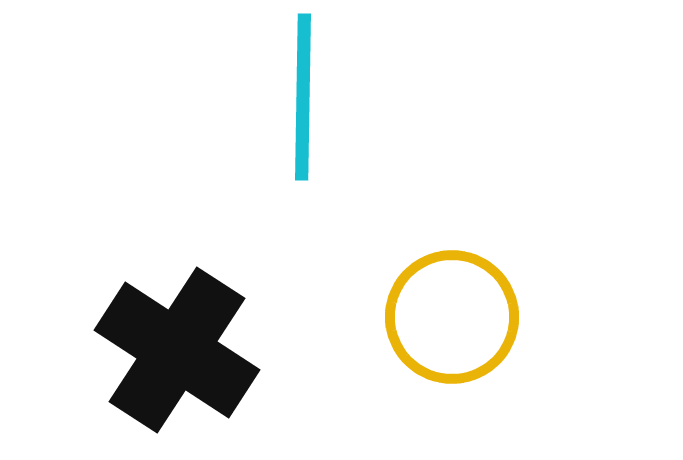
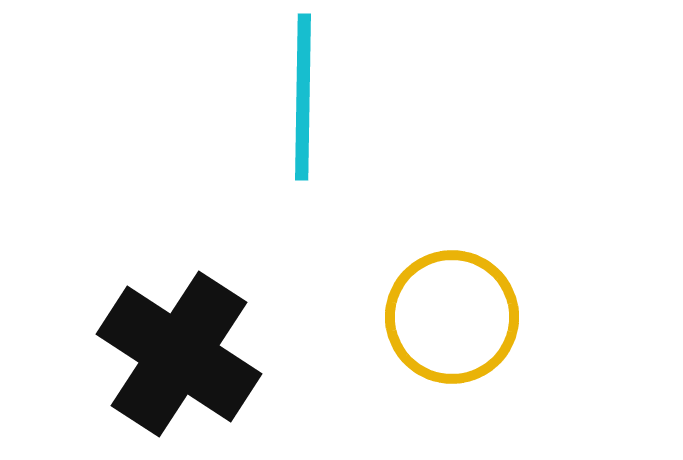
black cross: moved 2 px right, 4 px down
